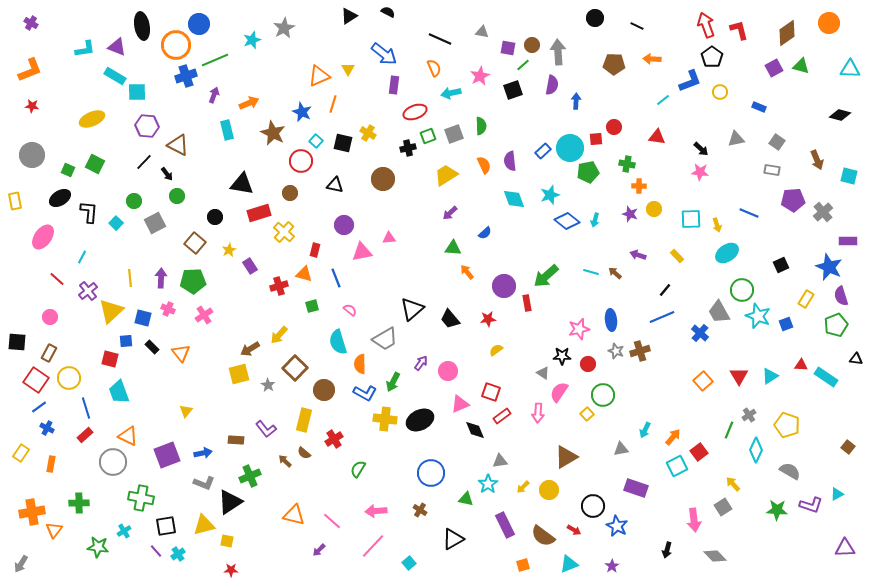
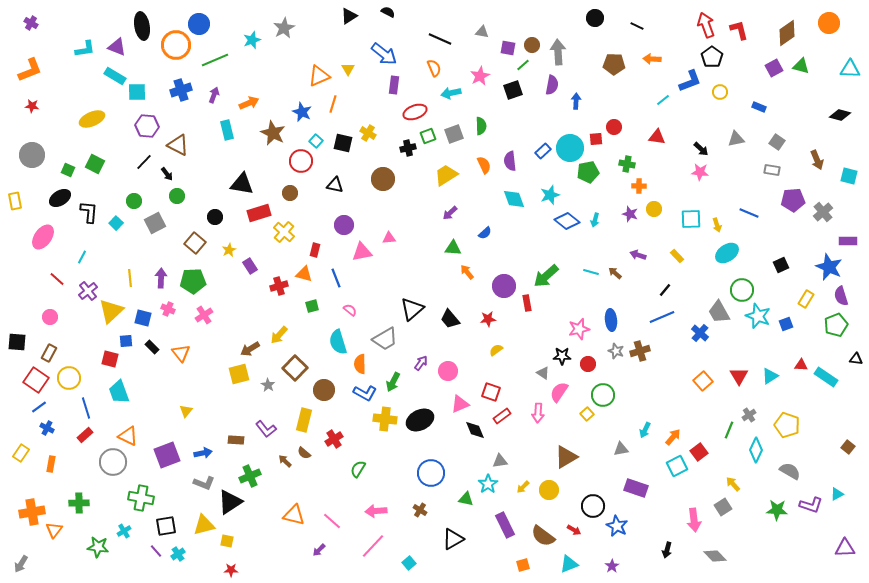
blue cross at (186, 76): moved 5 px left, 14 px down
